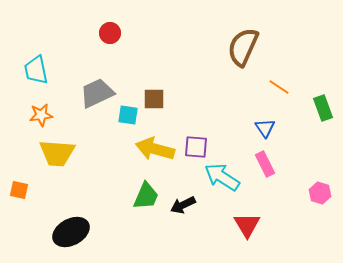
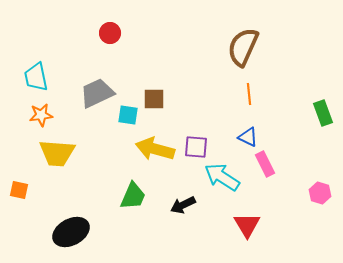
cyan trapezoid: moved 7 px down
orange line: moved 30 px left, 7 px down; rotated 50 degrees clockwise
green rectangle: moved 5 px down
blue triangle: moved 17 px left, 9 px down; rotated 30 degrees counterclockwise
green trapezoid: moved 13 px left
